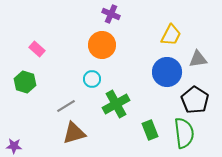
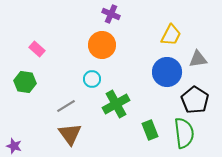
green hexagon: rotated 10 degrees counterclockwise
brown triangle: moved 4 px left, 1 px down; rotated 50 degrees counterclockwise
purple star: rotated 14 degrees clockwise
